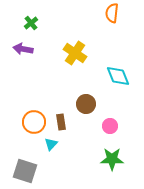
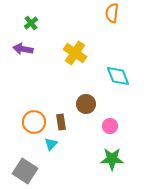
gray square: rotated 15 degrees clockwise
